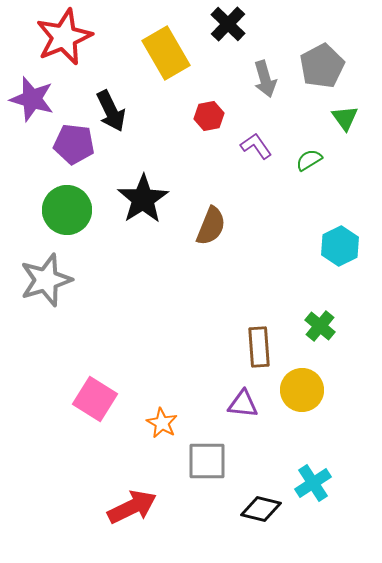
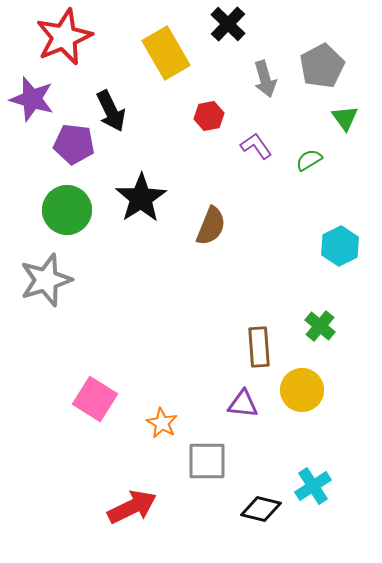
black star: moved 2 px left, 1 px up
cyan cross: moved 3 px down
